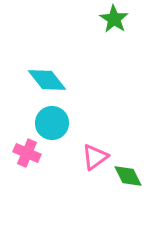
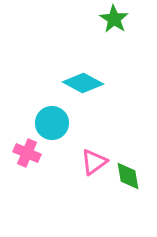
cyan diamond: moved 36 px right, 3 px down; rotated 24 degrees counterclockwise
pink triangle: moved 1 px left, 5 px down
green diamond: rotated 16 degrees clockwise
